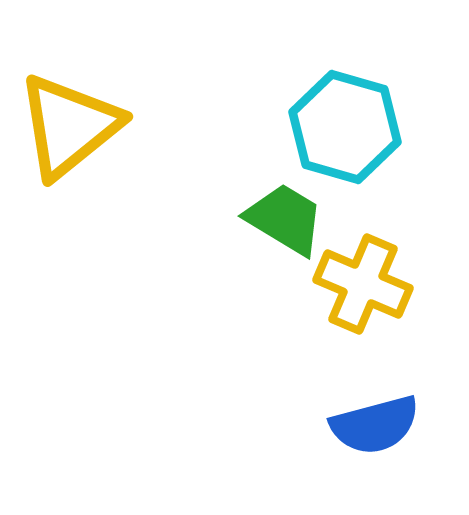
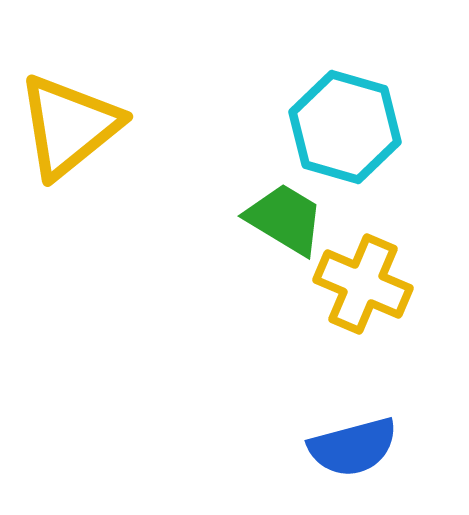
blue semicircle: moved 22 px left, 22 px down
